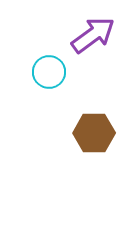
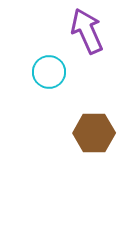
purple arrow: moved 6 px left, 4 px up; rotated 78 degrees counterclockwise
